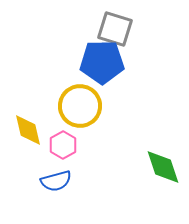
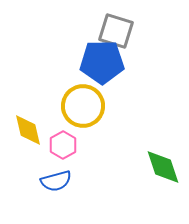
gray square: moved 1 px right, 2 px down
yellow circle: moved 3 px right
